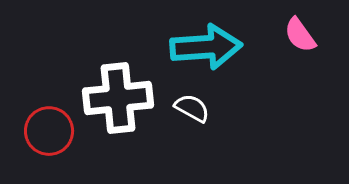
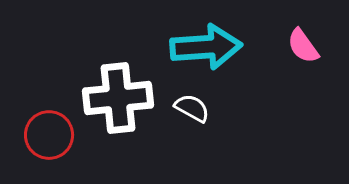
pink semicircle: moved 3 px right, 11 px down
red circle: moved 4 px down
